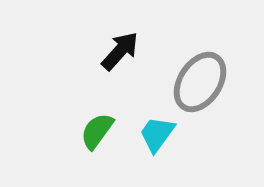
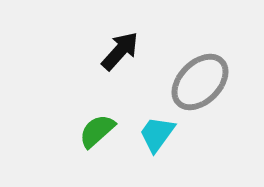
gray ellipse: rotated 12 degrees clockwise
green semicircle: rotated 12 degrees clockwise
